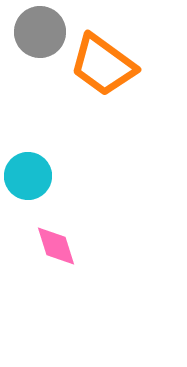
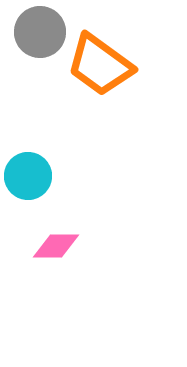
orange trapezoid: moved 3 px left
pink diamond: rotated 72 degrees counterclockwise
